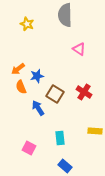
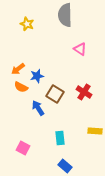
pink triangle: moved 1 px right
orange semicircle: rotated 40 degrees counterclockwise
pink square: moved 6 px left
